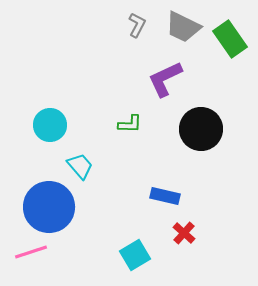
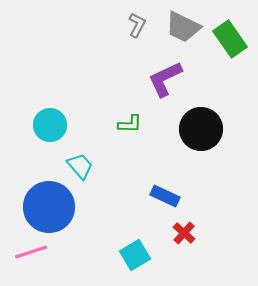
blue rectangle: rotated 12 degrees clockwise
